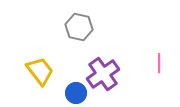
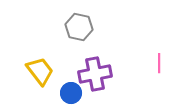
purple cross: moved 8 px left; rotated 24 degrees clockwise
blue circle: moved 5 px left
